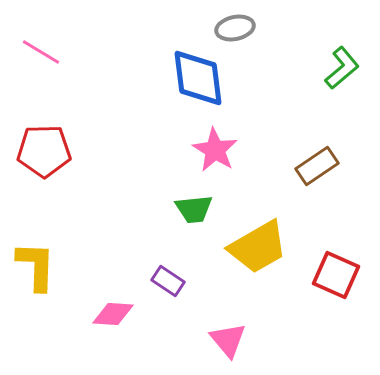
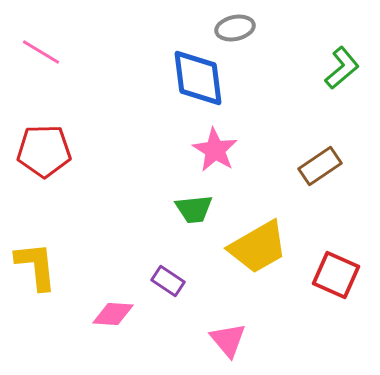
brown rectangle: moved 3 px right
yellow L-shape: rotated 8 degrees counterclockwise
